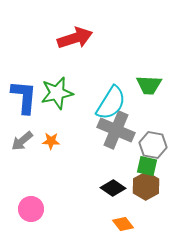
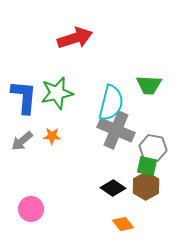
cyan semicircle: rotated 18 degrees counterclockwise
orange star: moved 1 px right, 5 px up
gray hexagon: moved 3 px down
